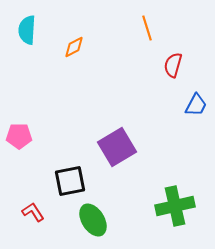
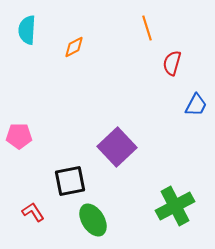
red semicircle: moved 1 px left, 2 px up
purple square: rotated 12 degrees counterclockwise
green cross: rotated 15 degrees counterclockwise
